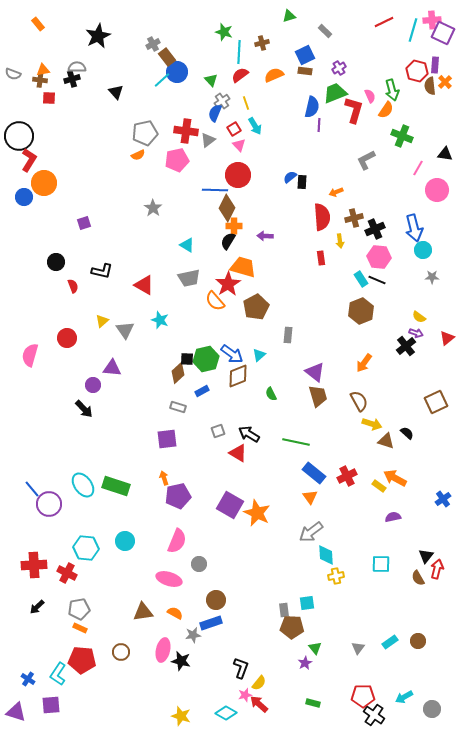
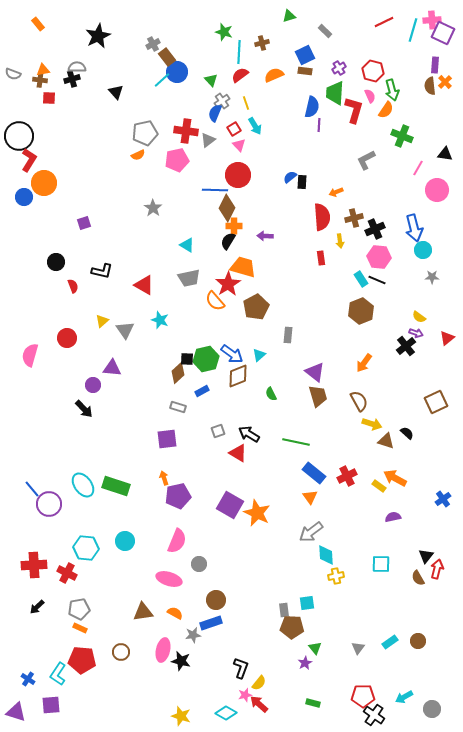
red hexagon at (417, 71): moved 44 px left
green trapezoid at (335, 93): rotated 65 degrees counterclockwise
